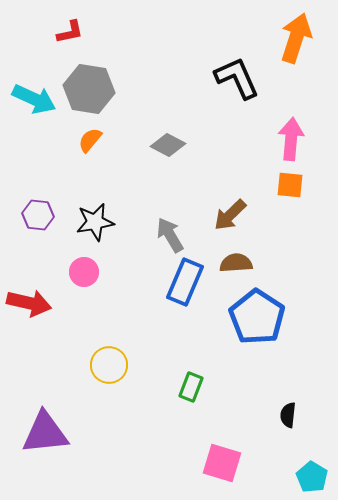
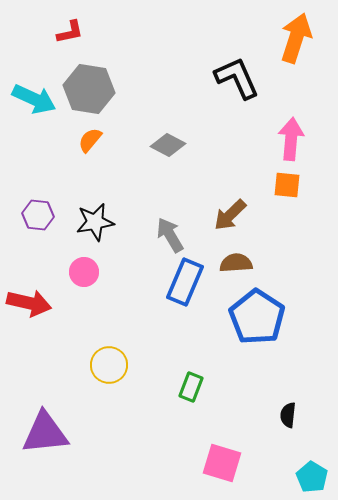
orange square: moved 3 px left
